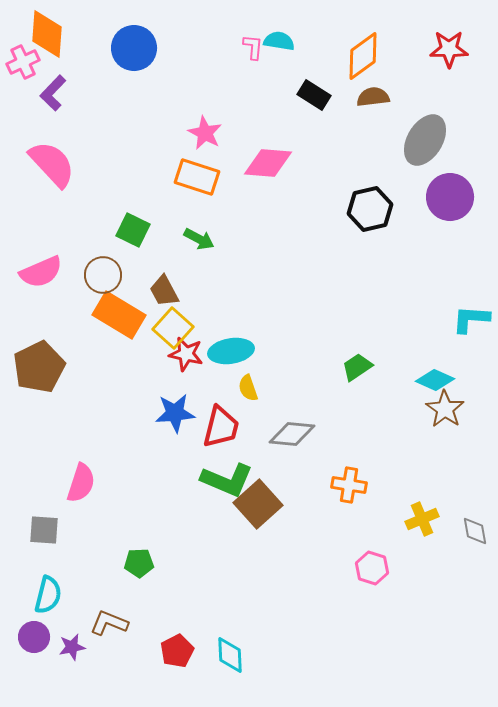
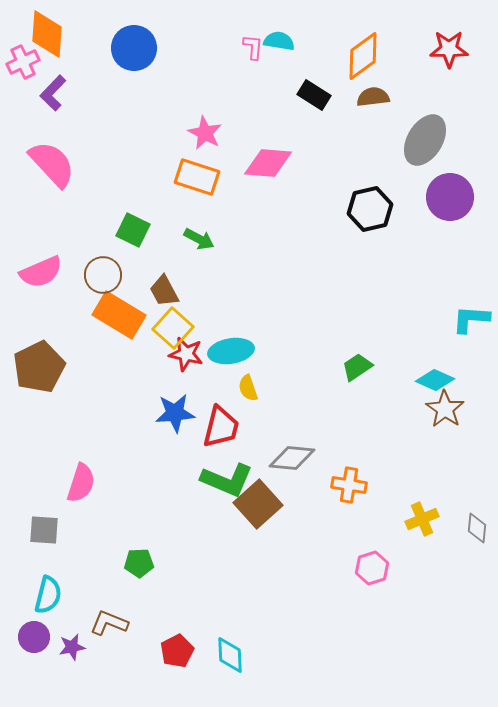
gray diamond at (292, 434): moved 24 px down
gray diamond at (475, 531): moved 2 px right, 3 px up; rotated 16 degrees clockwise
pink hexagon at (372, 568): rotated 24 degrees clockwise
